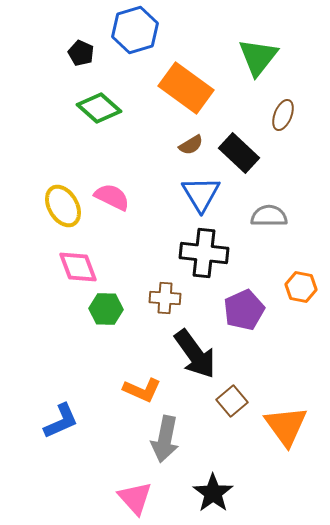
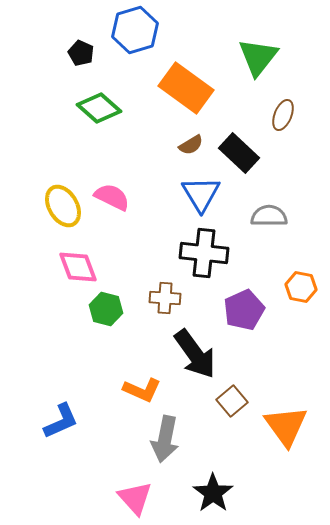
green hexagon: rotated 12 degrees clockwise
